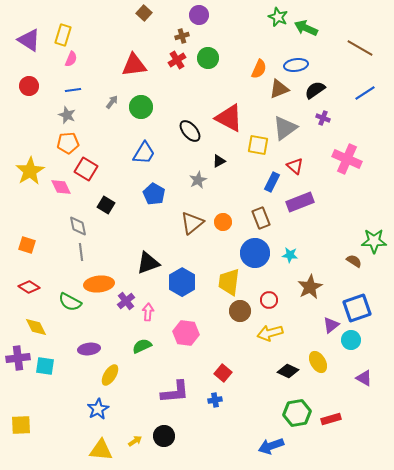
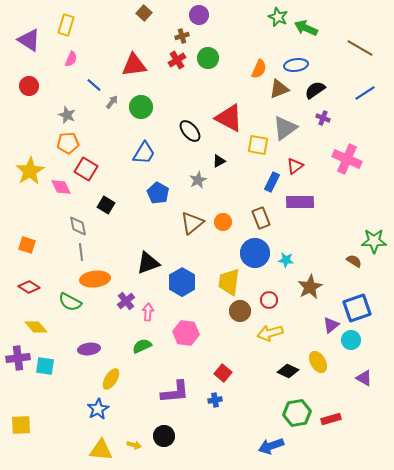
yellow rectangle at (63, 35): moved 3 px right, 10 px up
blue line at (73, 90): moved 21 px right, 5 px up; rotated 49 degrees clockwise
red triangle at (295, 166): rotated 42 degrees clockwise
blue pentagon at (154, 194): moved 4 px right, 1 px up
purple rectangle at (300, 202): rotated 20 degrees clockwise
cyan star at (290, 255): moved 4 px left, 5 px down
orange ellipse at (99, 284): moved 4 px left, 5 px up
yellow diamond at (36, 327): rotated 15 degrees counterclockwise
yellow ellipse at (110, 375): moved 1 px right, 4 px down
yellow arrow at (135, 441): moved 1 px left, 4 px down; rotated 48 degrees clockwise
